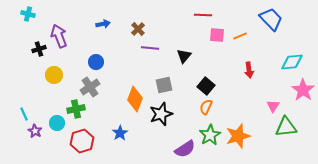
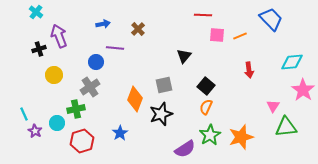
cyan cross: moved 8 px right, 2 px up; rotated 24 degrees clockwise
purple line: moved 35 px left
orange star: moved 3 px right, 1 px down
